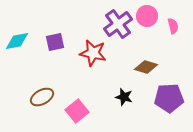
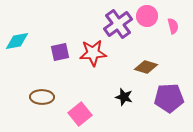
purple square: moved 5 px right, 10 px down
red star: rotated 16 degrees counterclockwise
brown ellipse: rotated 30 degrees clockwise
pink square: moved 3 px right, 3 px down
